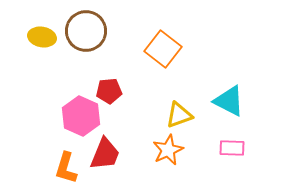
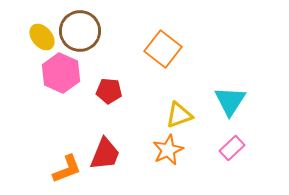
brown circle: moved 6 px left
yellow ellipse: rotated 40 degrees clockwise
red pentagon: rotated 10 degrees clockwise
cyan triangle: moved 1 px right; rotated 36 degrees clockwise
pink hexagon: moved 20 px left, 43 px up
pink rectangle: rotated 45 degrees counterclockwise
orange L-shape: moved 1 px right, 1 px down; rotated 128 degrees counterclockwise
